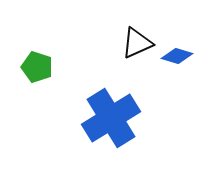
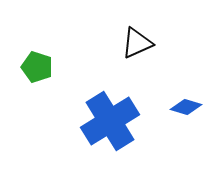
blue diamond: moved 9 px right, 51 px down
blue cross: moved 1 px left, 3 px down
